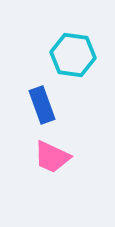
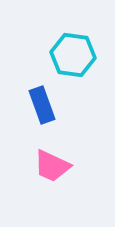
pink trapezoid: moved 9 px down
